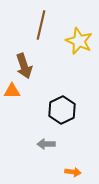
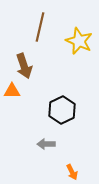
brown line: moved 1 px left, 2 px down
orange arrow: moved 1 px left; rotated 56 degrees clockwise
